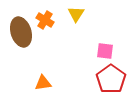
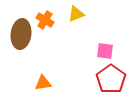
yellow triangle: rotated 36 degrees clockwise
brown ellipse: moved 2 px down; rotated 24 degrees clockwise
